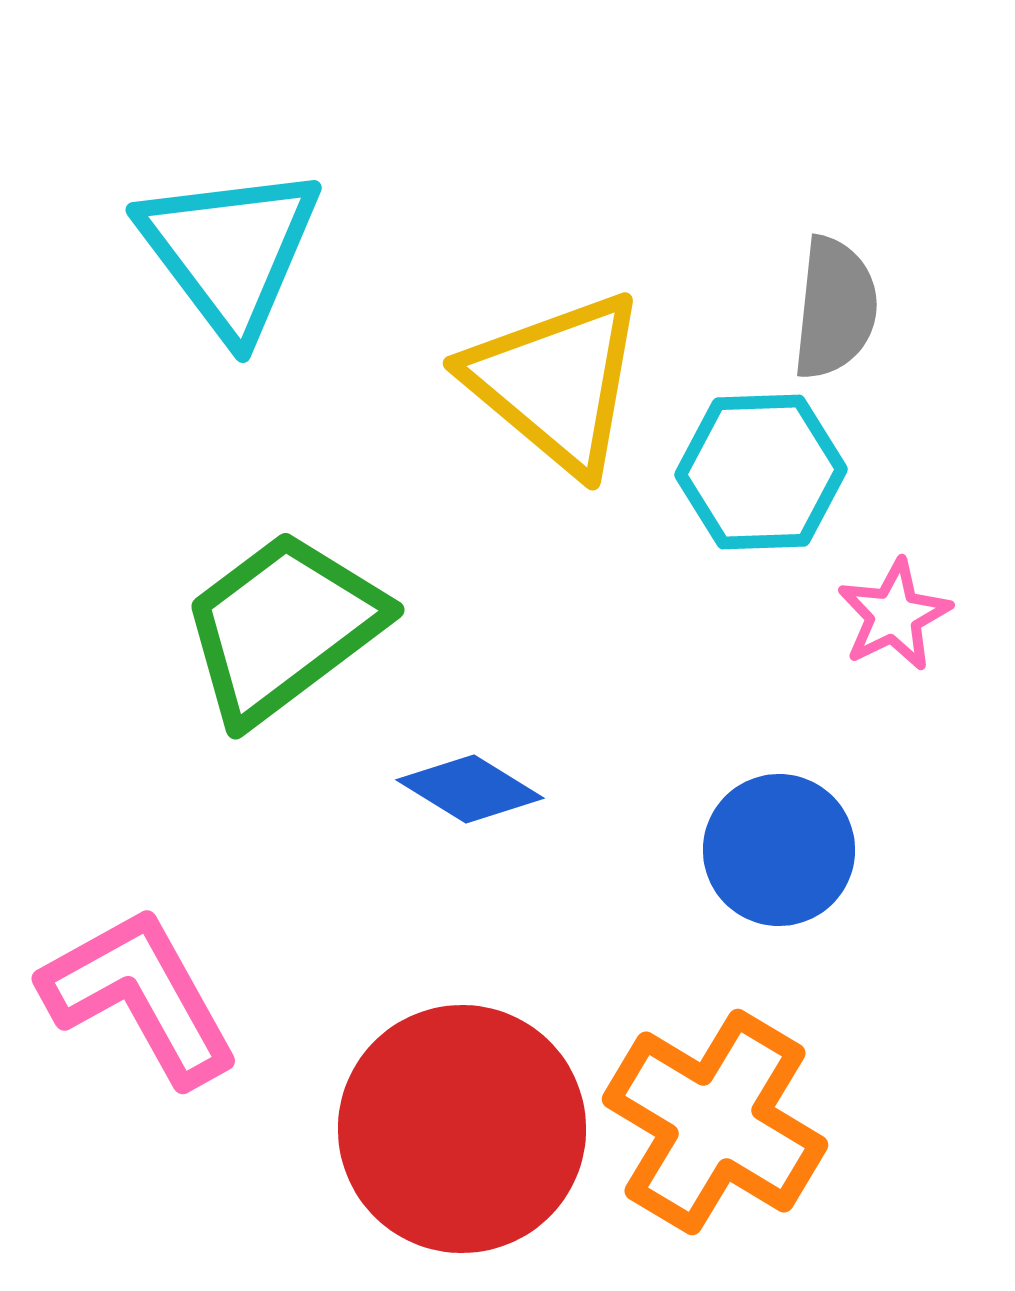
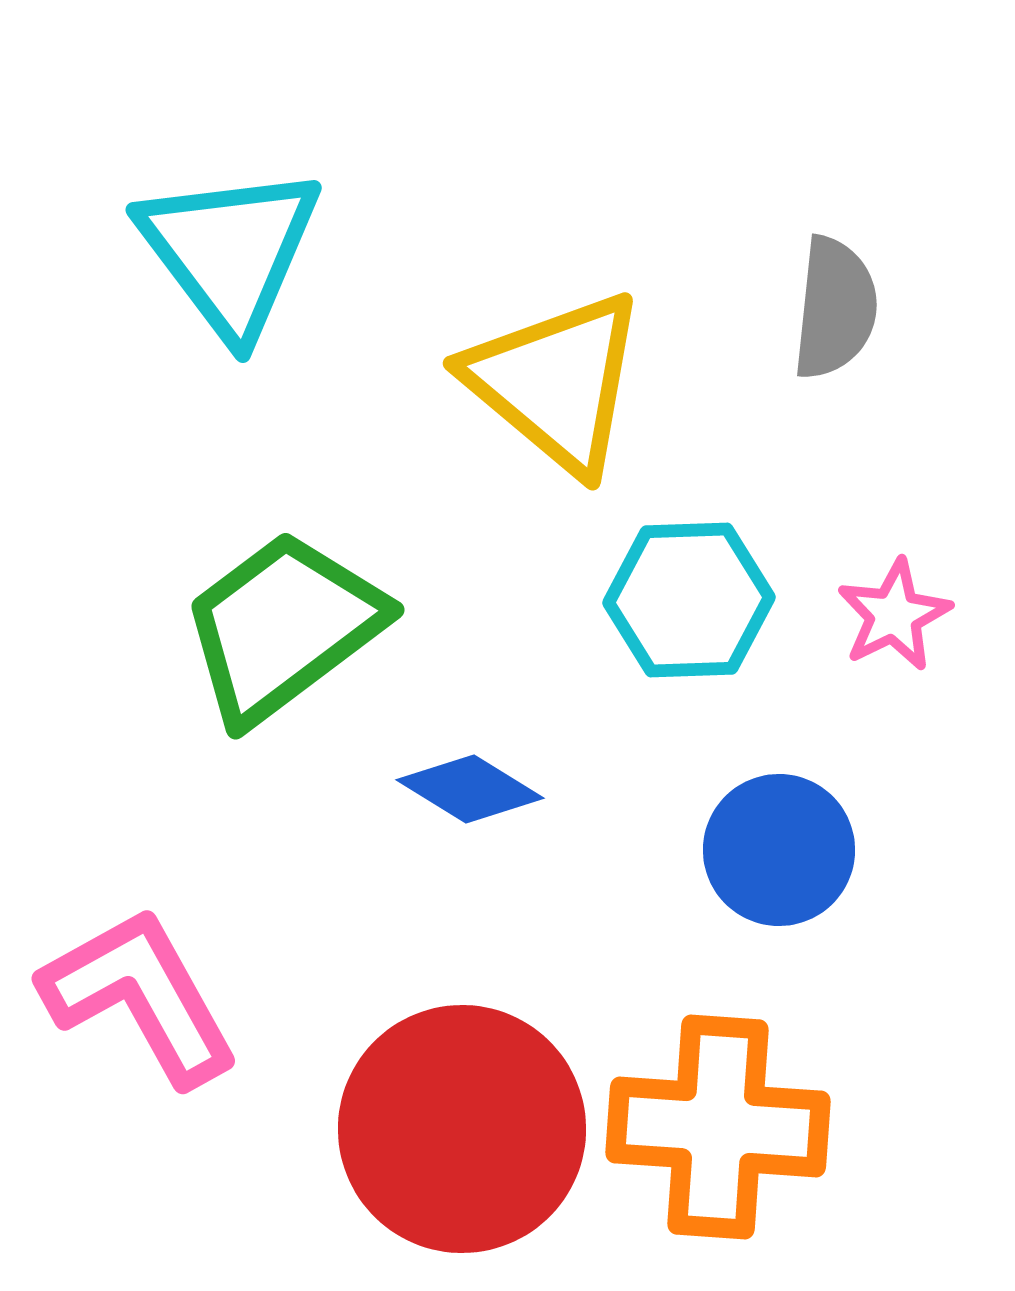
cyan hexagon: moved 72 px left, 128 px down
orange cross: moved 3 px right, 5 px down; rotated 27 degrees counterclockwise
